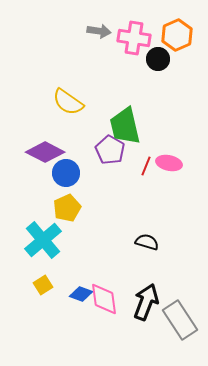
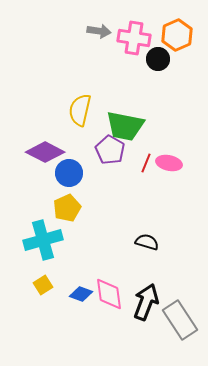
yellow semicircle: moved 12 px right, 8 px down; rotated 68 degrees clockwise
green trapezoid: rotated 66 degrees counterclockwise
red line: moved 3 px up
blue circle: moved 3 px right
cyan cross: rotated 24 degrees clockwise
pink diamond: moved 5 px right, 5 px up
